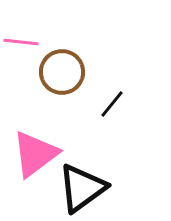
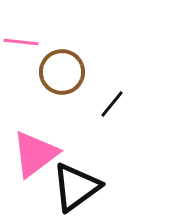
black triangle: moved 6 px left, 1 px up
